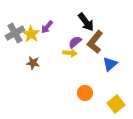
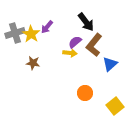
gray cross: rotated 12 degrees clockwise
brown L-shape: moved 1 px left, 3 px down
yellow square: moved 1 px left, 2 px down
